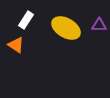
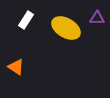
purple triangle: moved 2 px left, 7 px up
orange triangle: moved 22 px down
